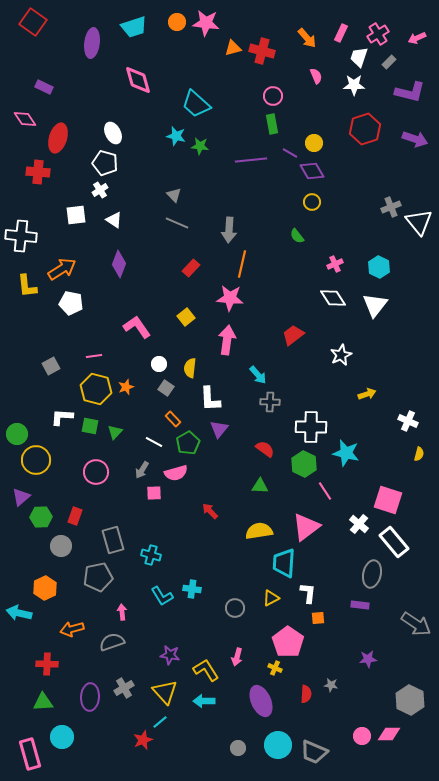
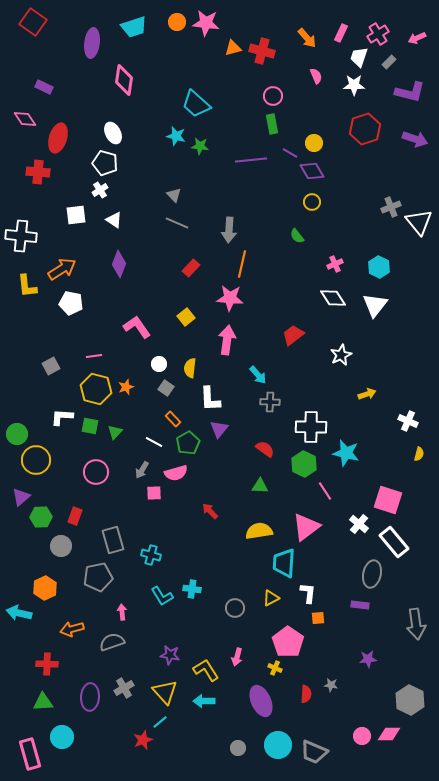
pink diamond at (138, 80): moved 14 px left; rotated 24 degrees clockwise
gray arrow at (416, 624): rotated 48 degrees clockwise
